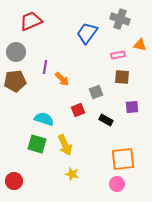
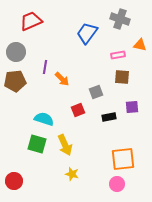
black rectangle: moved 3 px right, 3 px up; rotated 40 degrees counterclockwise
